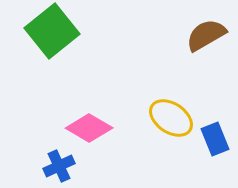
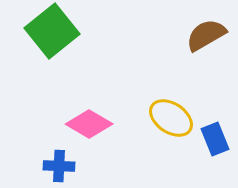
pink diamond: moved 4 px up
blue cross: rotated 28 degrees clockwise
